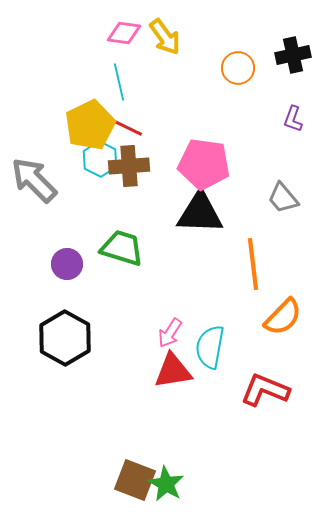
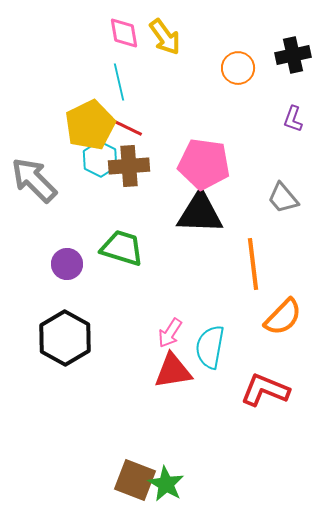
pink diamond: rotated 72 degrees clockwise
